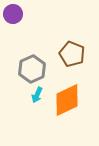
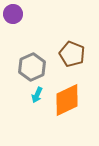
gray hexagon: moved 2 px up
